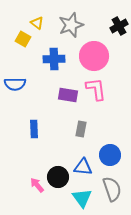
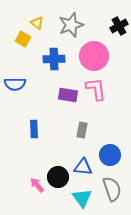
gray rectangle: moved 1 px right, 1 px down
